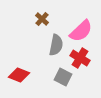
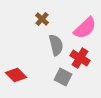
pink semicircle: moved 4 px right, 3 px up
gray semicircle: rotated 25 degrees counterclockwise
red diamond: moved 3 px left; rotated 25 degrees clockwise
